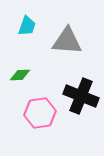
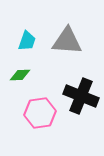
cyan trapezoid: moved 15 px down
